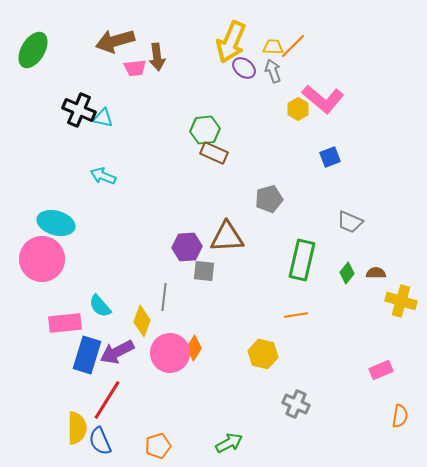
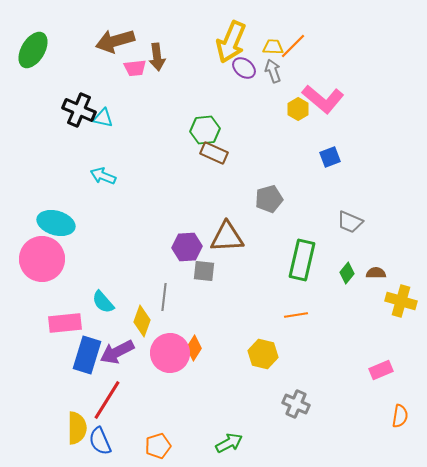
cyan semicircle at (100, 306): moved 3 px right, 4 px up
